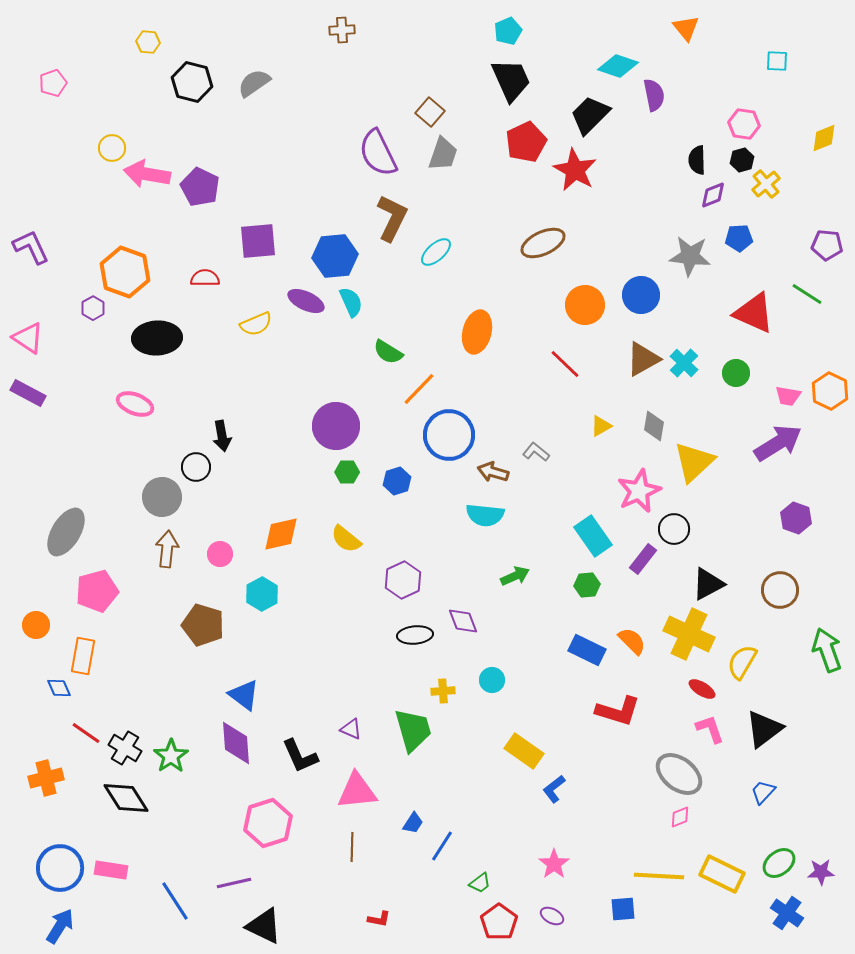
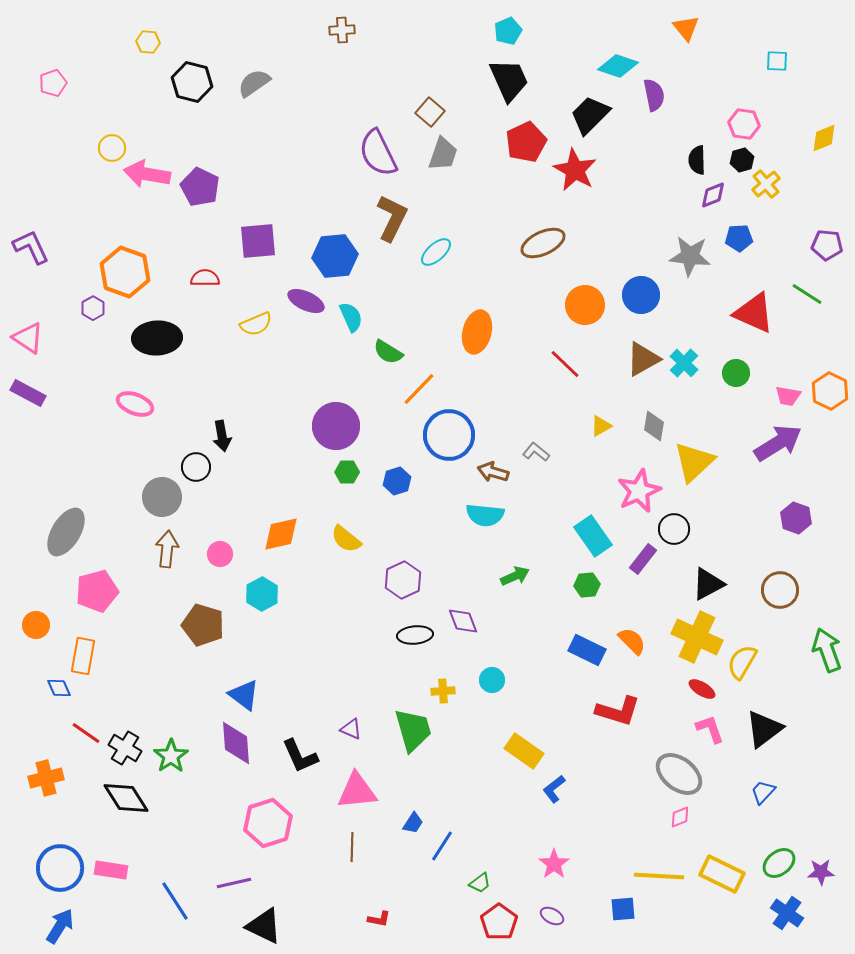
black trapezoid at (511, 80): moved 2 px left
cyan semicircle at (351, 302): moved 15 px down
yellow cross at (689, 634): moved 8 px right, 3 px down
